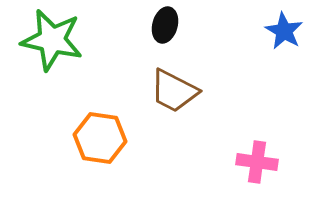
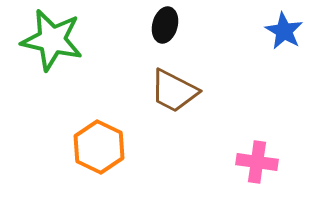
orange hexagon: moved 1 px left, 9 px down; rotated 18 degrees clockwise
